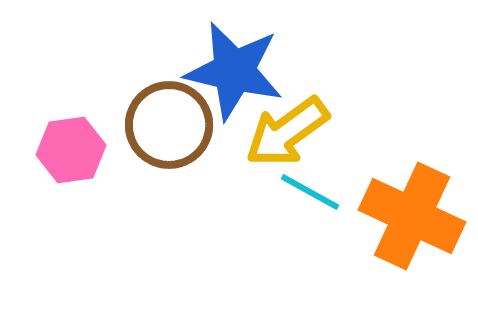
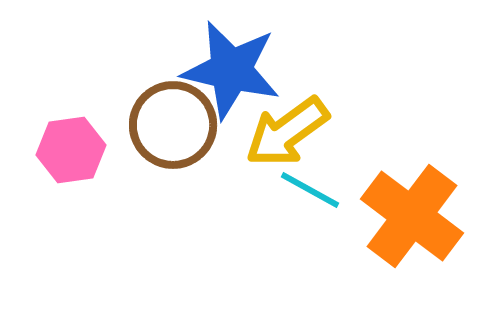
blue star: moved 3 px left, 1 px up
brown circle: moved 4 px right
cyan line: moved 2 px up
orange cross: rotated 12 degrees clockwise
